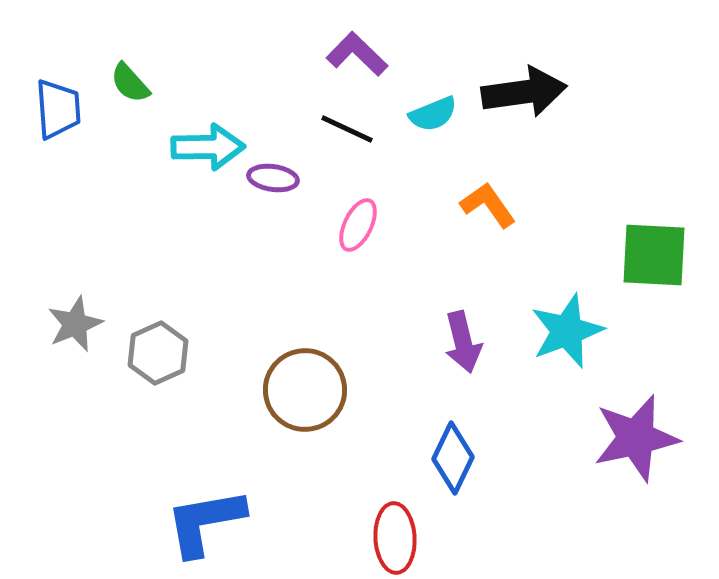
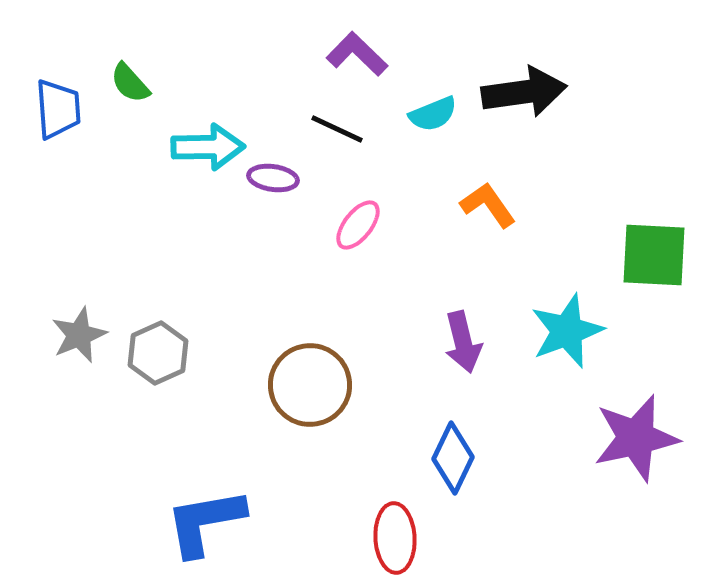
black line: moved 10 px left
pink ellipse: rotated 12 degrees clockwise
gray star: moved 4 px right, 11 px down
brown circle: moved 5 px right, 5 px up
